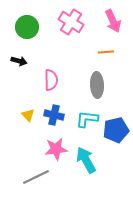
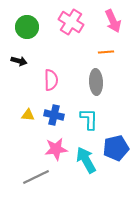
gray ellipse: moved 1 px left, 3 px up
yellow triangle: rotated 40 degrees counterclockwise
cyan L-shape: moved 2 px right; rotated 85 degrees clockwise
blue pentagon: moved 18 px down
